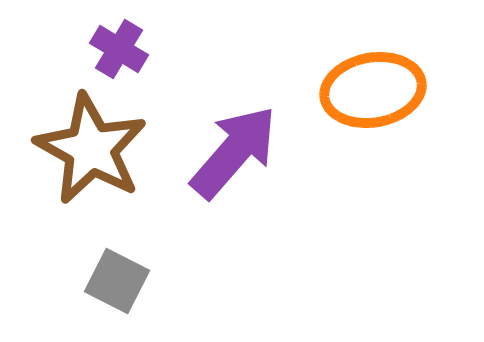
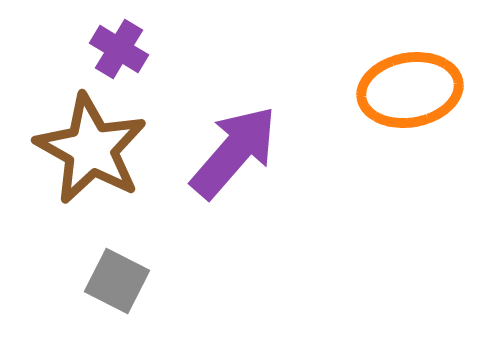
orange ellipse: moved 37 px right
